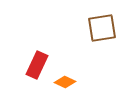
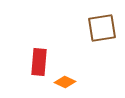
red rectangle: moved 2 px right, 3 px up; rotated 20 degrees counterclockwise
